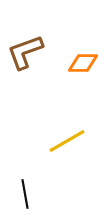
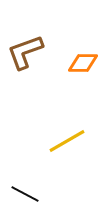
black line: rotated 52 degrees counterclockwise
